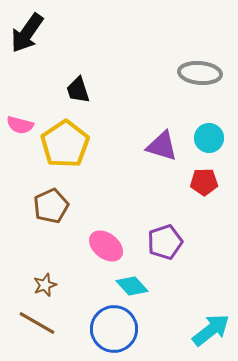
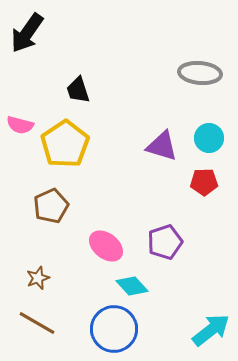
brown star: moved 7 px left, 7 px up
